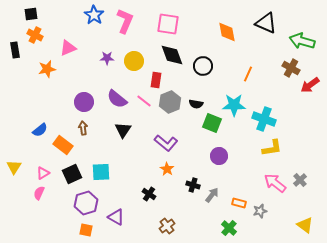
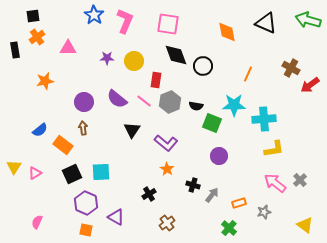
black square at (31, 14): moved 2 px right, 2 px down
orange cross at (35, 35): moved 2 px right, 2 px down; rotated 28 degrees clockwise
green arrow at (302, 41): moved 6 px right, 21 px up
pink triangle at (68, 48): rotated 24 degrees clockwise
black diamond at (172, 55): moved 4 px right
orange star at (47, 69): moved 2 px left, 12 px down
black semicircle at (196, 104): moved 2 px down
cyan cross at (264, 119): rotated 25 degrees counterclockwise
black triangle at (123, 130): moved 9 px right
yellow L-shape at (272, 148): moved 2 px right, 1 px down
pink triangle at (43, 173): moved 8 px left
pink semicircle at (39, 193): moved 2 px left, 29 px down
black cross at (149, 194): rotated 24 degrees clockwise
purple hexagon at (86, 203): rotated 20 degrees counterclockwise
orange rectangle at (239, 203): rotated 32 degrees counterclockwise
gray star at (260, 211): moved 4 px right, 1 px down
brown cross at (167, 226): moved 3 px up
